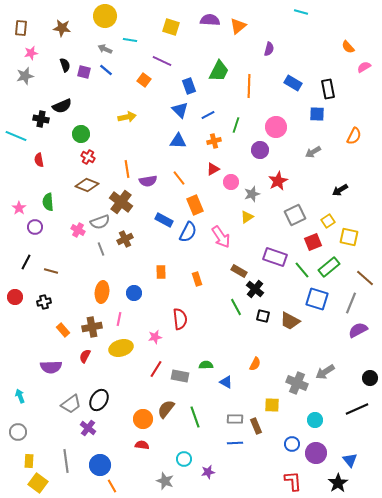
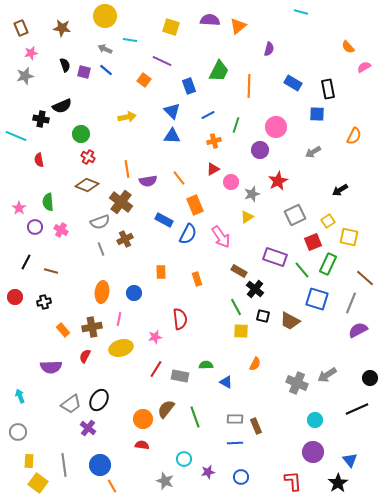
brown rectangle at (21, 28): rotated 28 degrees counterclockwise
blue triangle at (180, 110): moved 8 px left, 1 px down
blue triangle at (178, 141): moved 6 px left, 5 px up
pink cross at (78, 230): moved 17 px left
blue semicircle at (188, 232): moved 2 px down
green rectangle at (329, 267): moved 1 px left, 3 px up; rotated 25 degrees counterclockwise
gray arrow at (325, 372): moved 2 px right, 3 px down
yellow square at (272, 405): moved 31 px left, 74 px up
blue circle at (292, 444): moved 51 px left, 33 px down
purple circle at (316, 453): moved 3 px left, 1 px up
gray line at (66, 461): moved 2 px left, 4 px down
